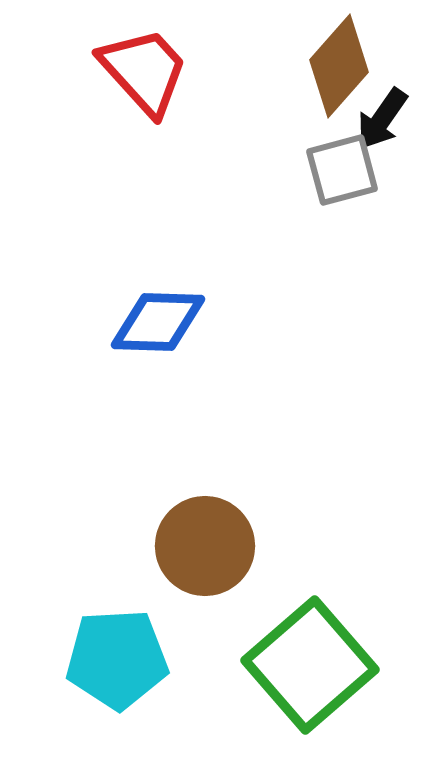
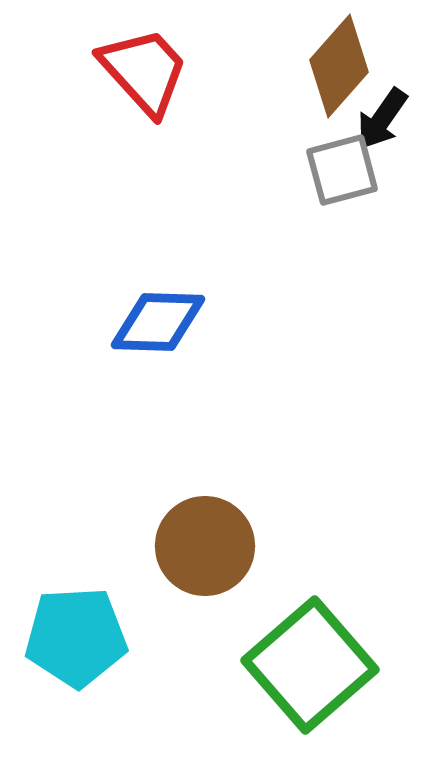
cyan pentagon: moved 41 px left, 22 px up
